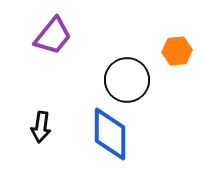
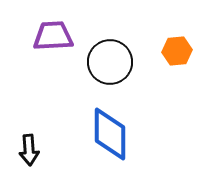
purple trapezoid: rotated 132 degrees counterclockwise
black circle: moved 17 px left, 18 px up
black arrow: moved 12 px left, 23 px down; rotated 12 degrees counterclockwise
